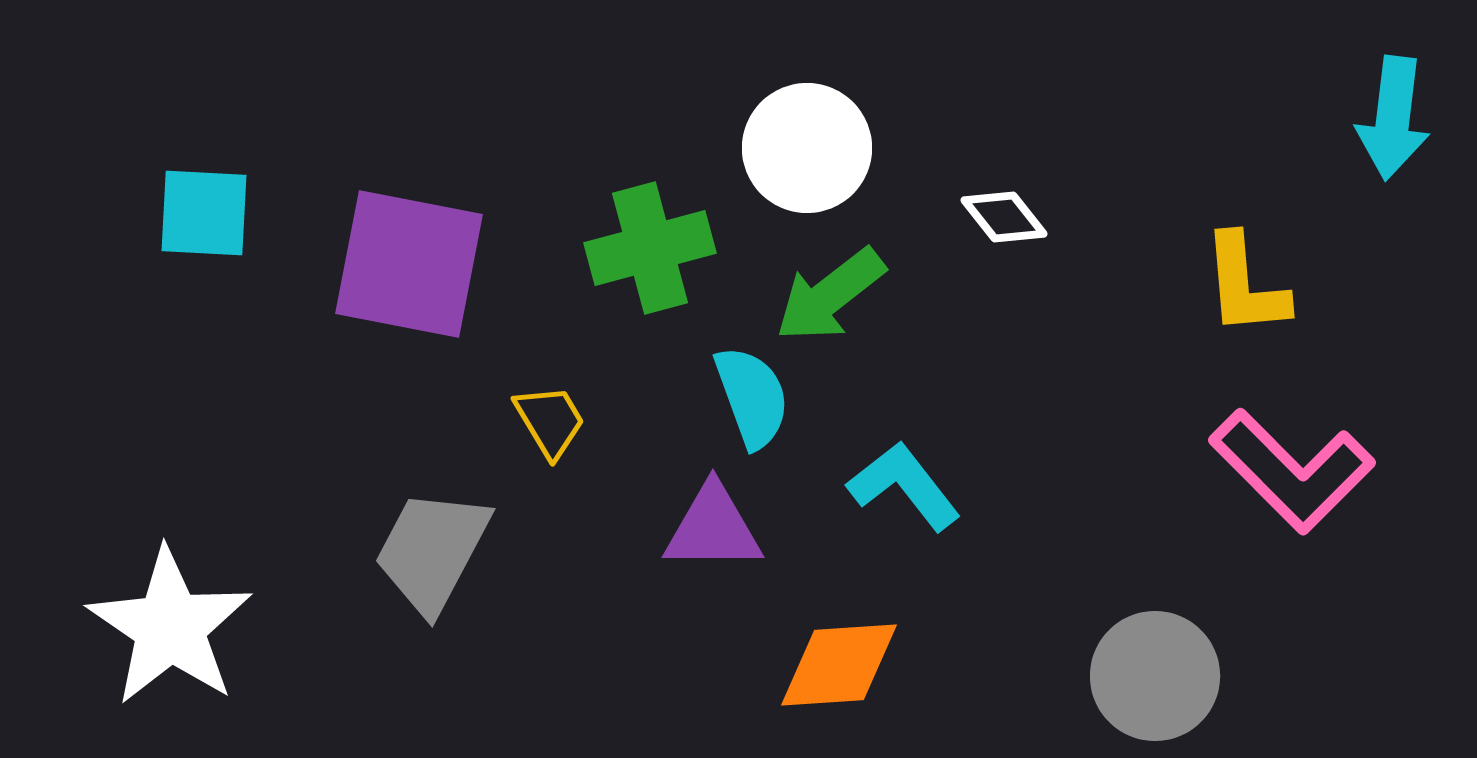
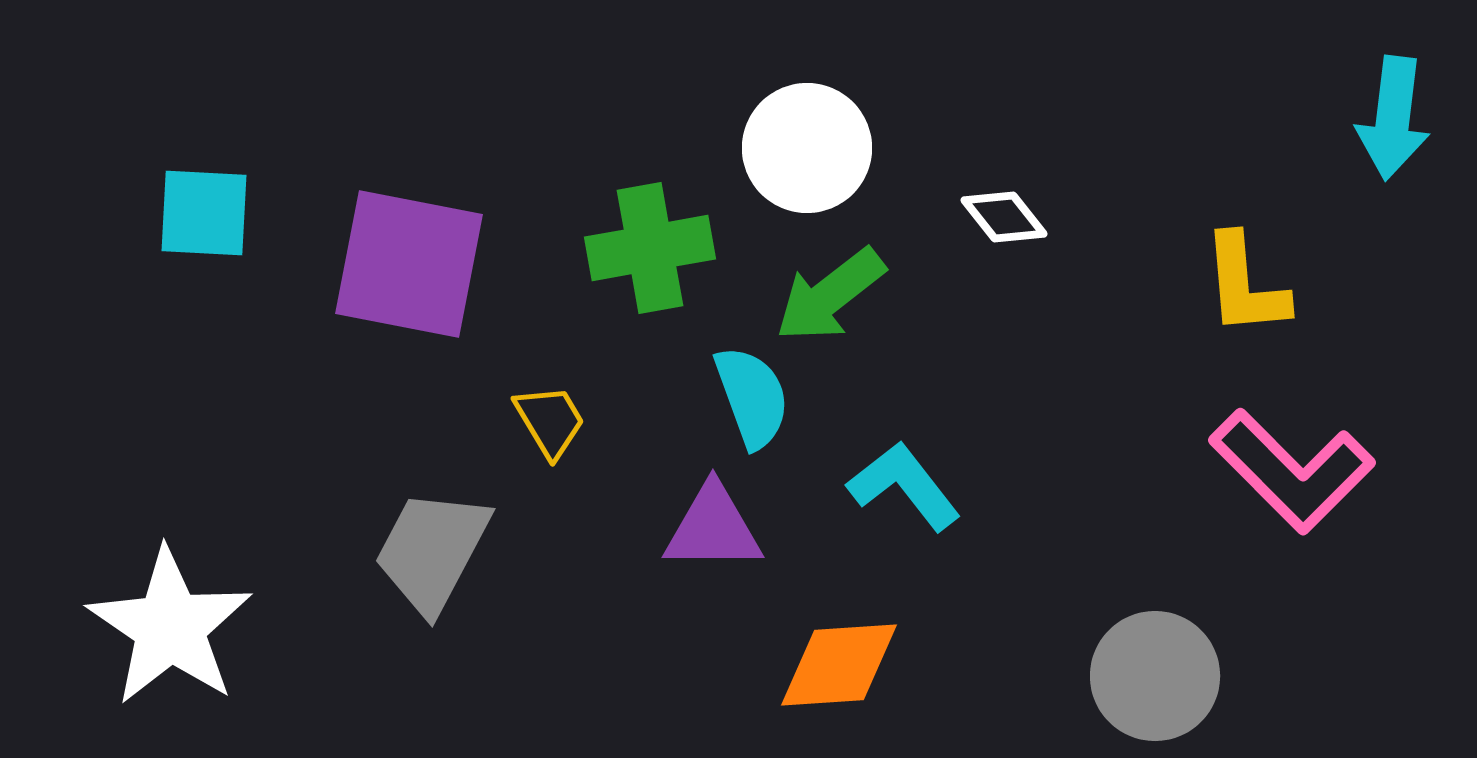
green cross: rotated 5 degrees clockwise
